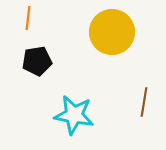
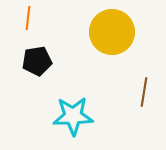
brown line: moved 10 px up
cyan star: moved 1 px left, 1 px down; rotated 12 degrees counterclockwise
